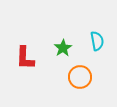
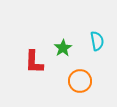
red L-shape: moved 9 px right, 4 px down
orange circle: moved 4 px down
